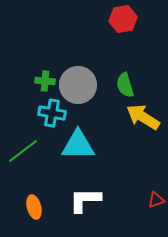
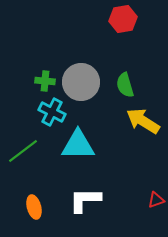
gray circle: moved 3 px right, 3 px up
cyan cross: moved 1 px up; rotated 16 degrees clockwise
yellow arrow: moved 4 px down
